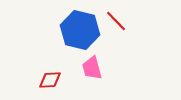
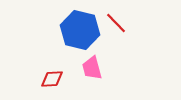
red line: moved 2 px down
red diamond: moved 2 px right, 1 px up
